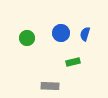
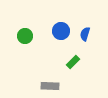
blue circle: moved 2 px up
green circle: moved 2 px left, 2 px up
green rectangle: rotated 32 degrees counterclockwise
